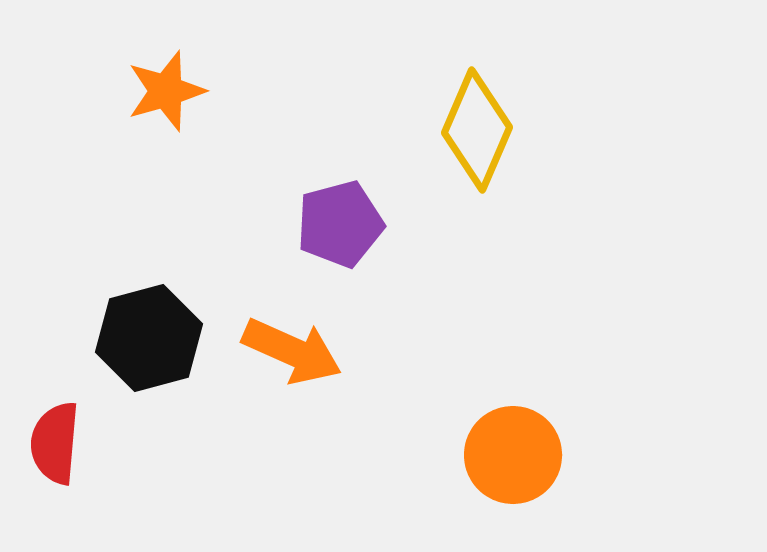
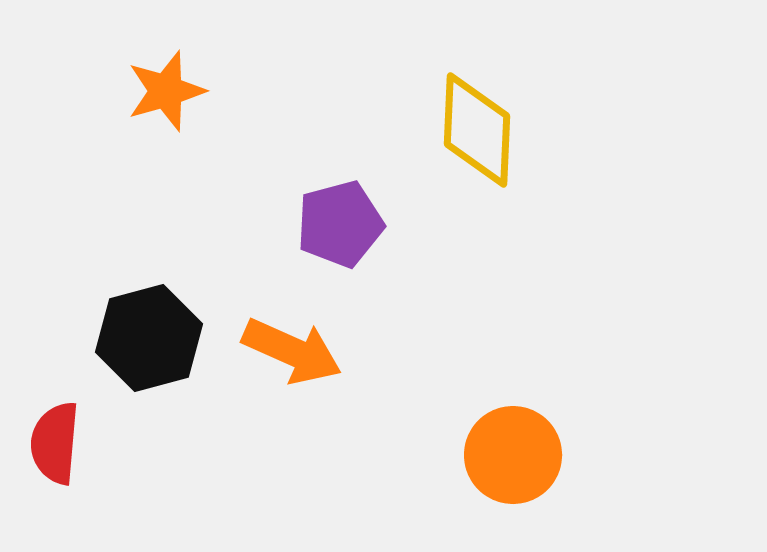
yellow diamond: rotated 21 degrees counterclockwise
